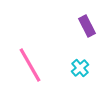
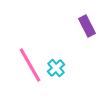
cyan cross: moved 24 px left
